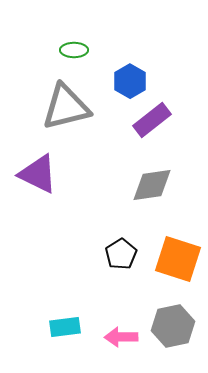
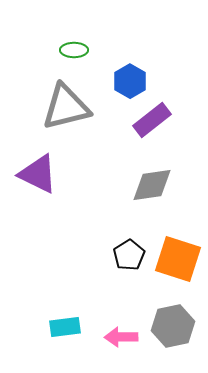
black pentagon: moved 8 px right, 1 px down
